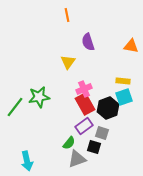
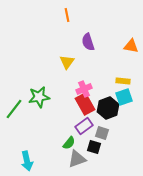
yellow triangle: moved 1 px left
green line: moved 1 px left, 2 px down
